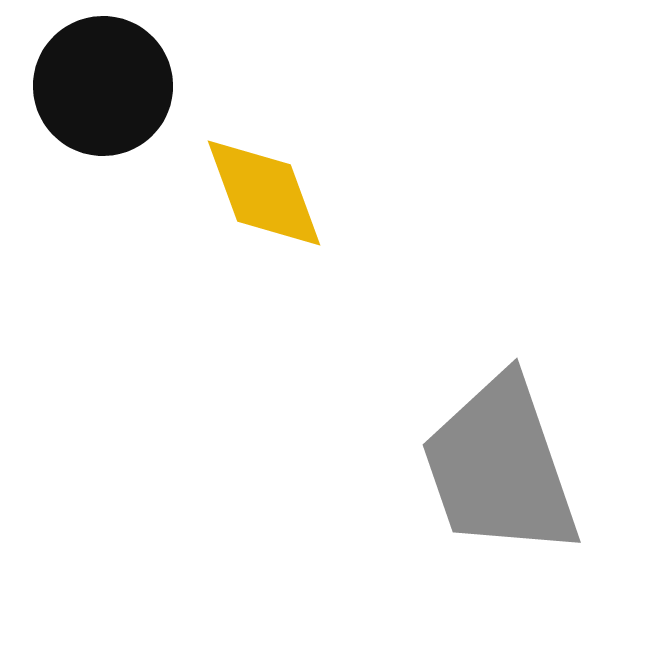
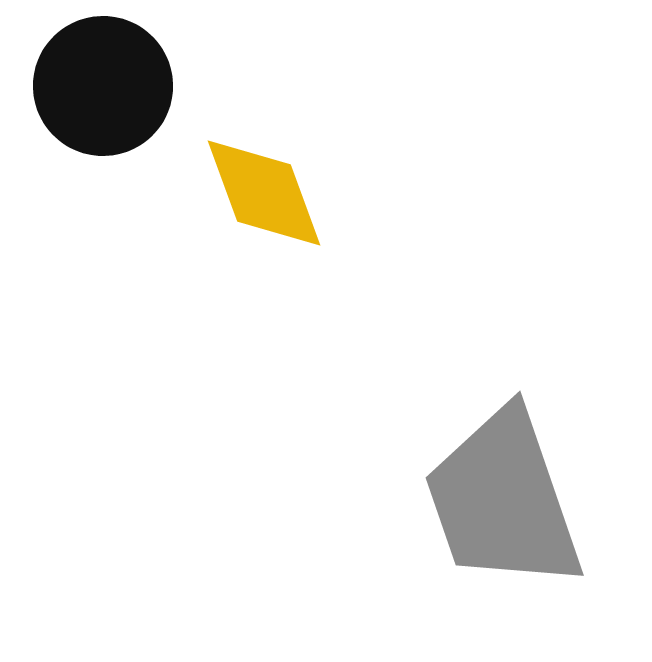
gray trapezoid: moved 3 px right, 33 px down
